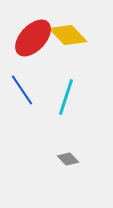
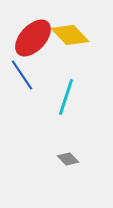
yellow diamond: moved 2 px right
blue line: moved 15 px up
